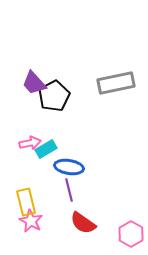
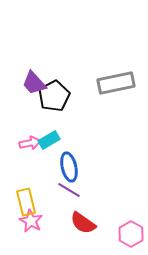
cyan rectangle: moved 3 px right, 9 px up
blue ellipse: rotated 68 degrees clockwise
purple line: rotated 45 degrees counterclockwise
